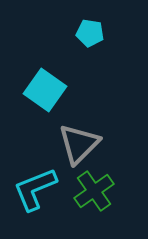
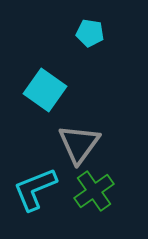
gray triangle: rotated 9 degrees counterclockwise
